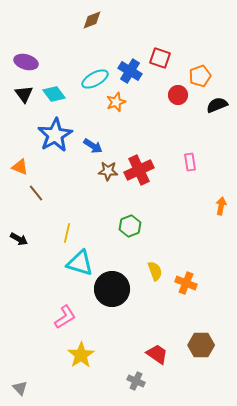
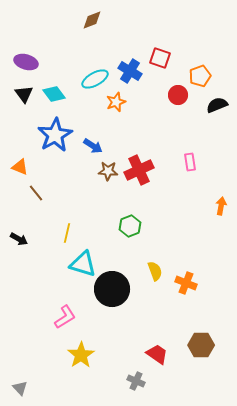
cyan triangle: moved 3 px right, 1 px down
